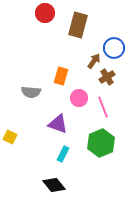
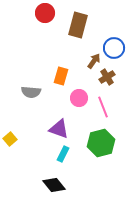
purple triangle: moved 1 px right, 5 px down
yellow square: moved 2 px down; rotated 24 degrees clockwise
green hexagon: rotated 8 degrees clockwise
